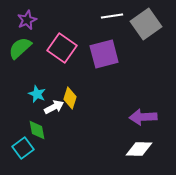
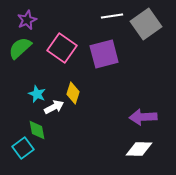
yellow diamond: moved 3 px right, 5 px up
